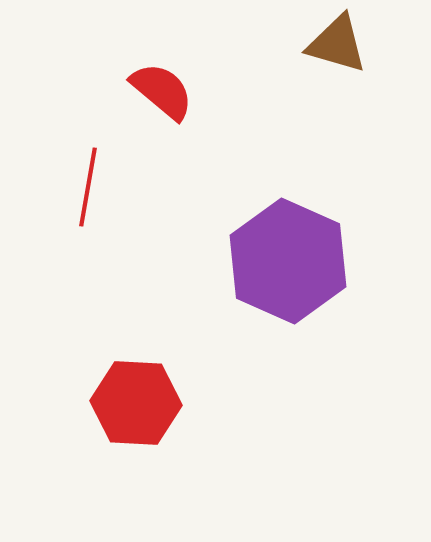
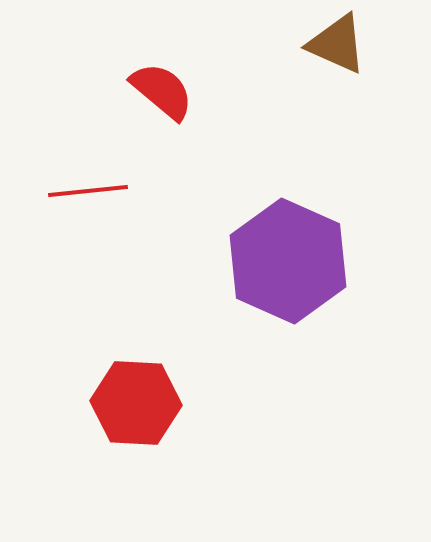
brown triangle: rotated 8 degrees clockwise
red line: moved 4 px down; rotated 74 degrees clockwise
